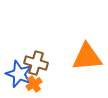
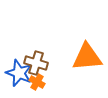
blue star: moved 1 px up
orange cross: moved 3 px right, 2 px up; rotated 28 degrees counterclockwise
